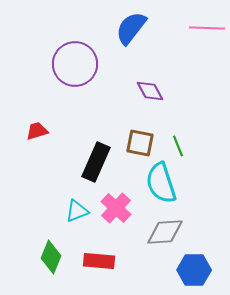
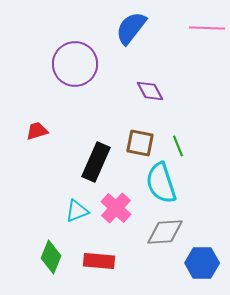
blue hexagon: moved 8 px right, 7 px up
